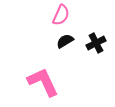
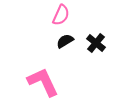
black cross: rotated 24 degrees counterclockwise
